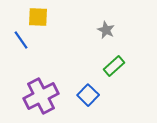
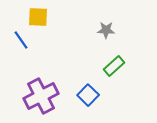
gray star: rotated 24 degrees counterclockwise
